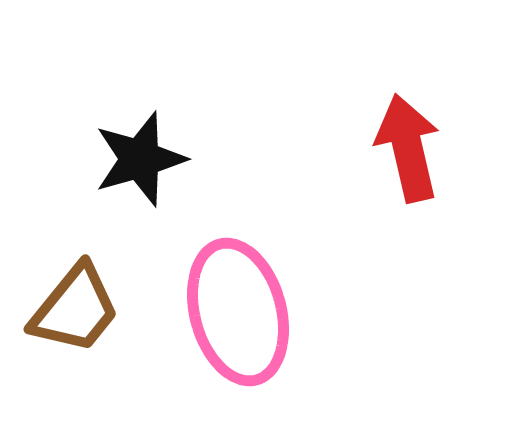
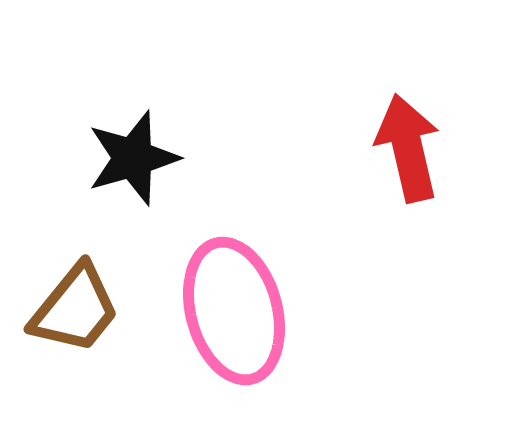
black star: moved 7 px left, 1 px up
pink ellipse: moved 4 px left, 1 px up
